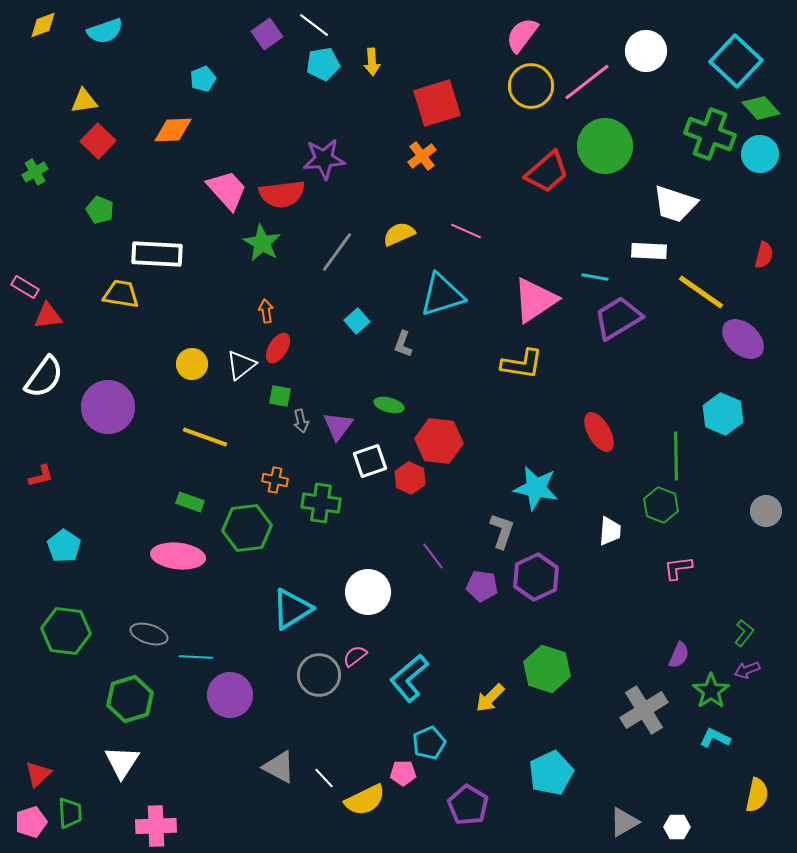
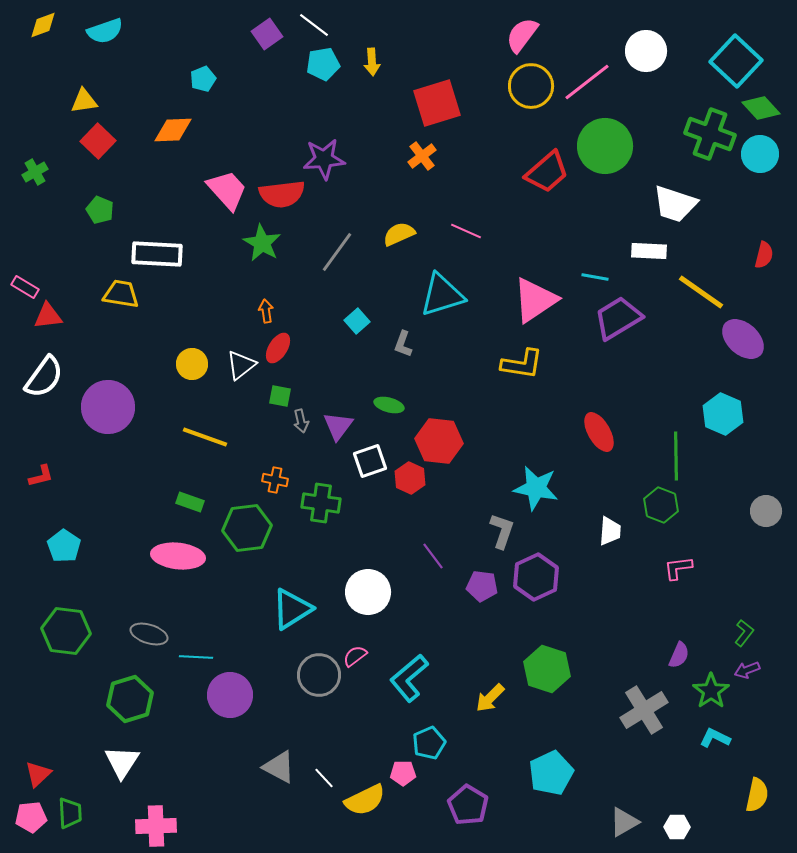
pink pentagon at (31, 822): moved 5 px up; rotated 12 degrees clockwise
